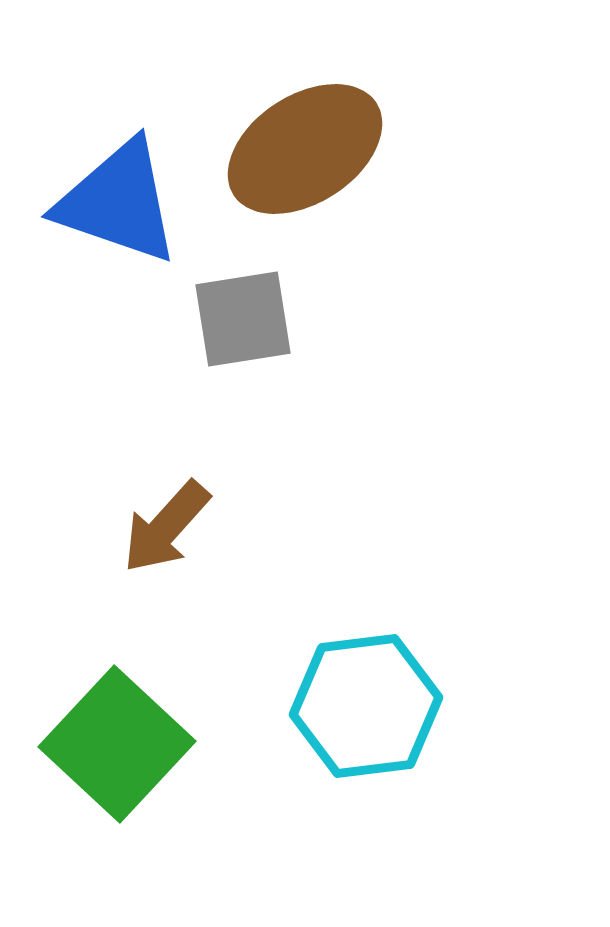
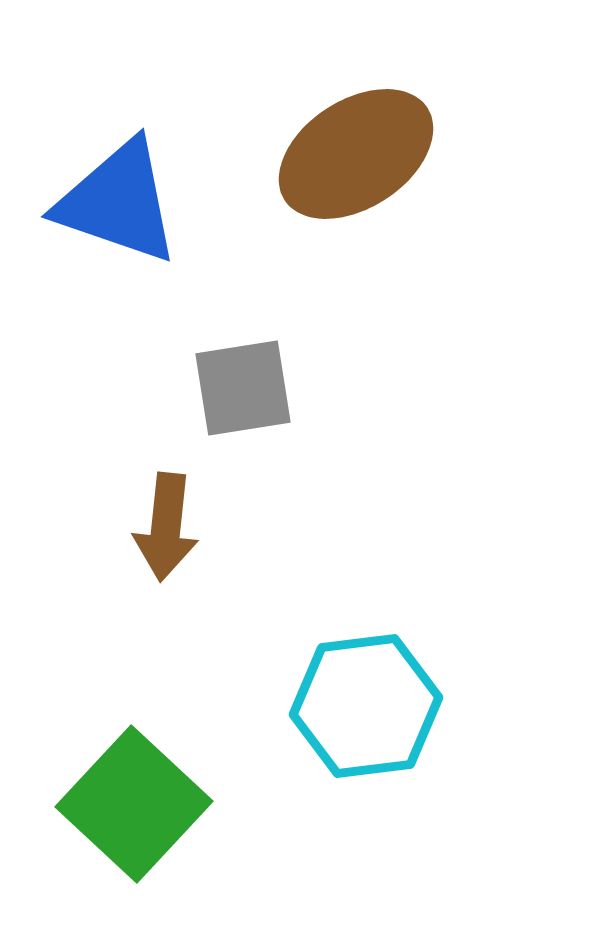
brown ellipse: moved 51 px right, 5 px down
gray square: moved 69 px down
brown arrow: rotated 36 degrees counterclockwise
green square: moved 17 px right, 60 px down
